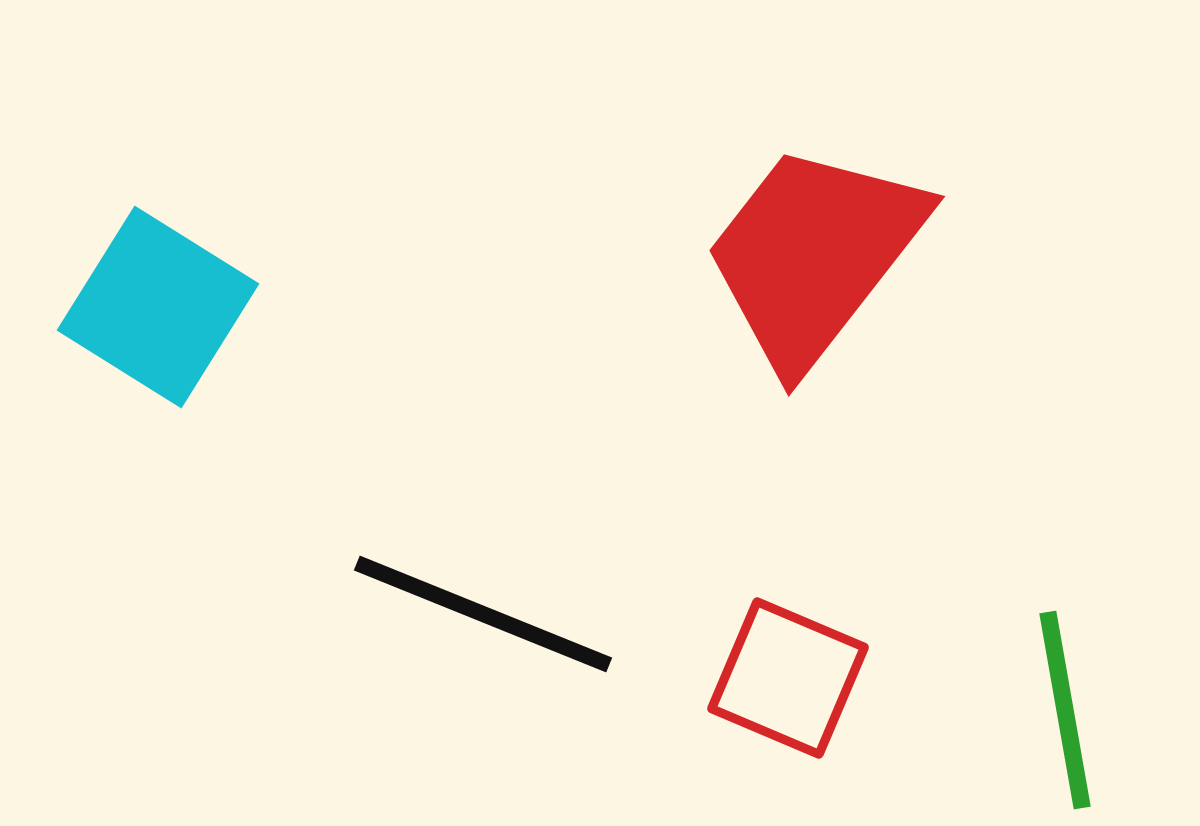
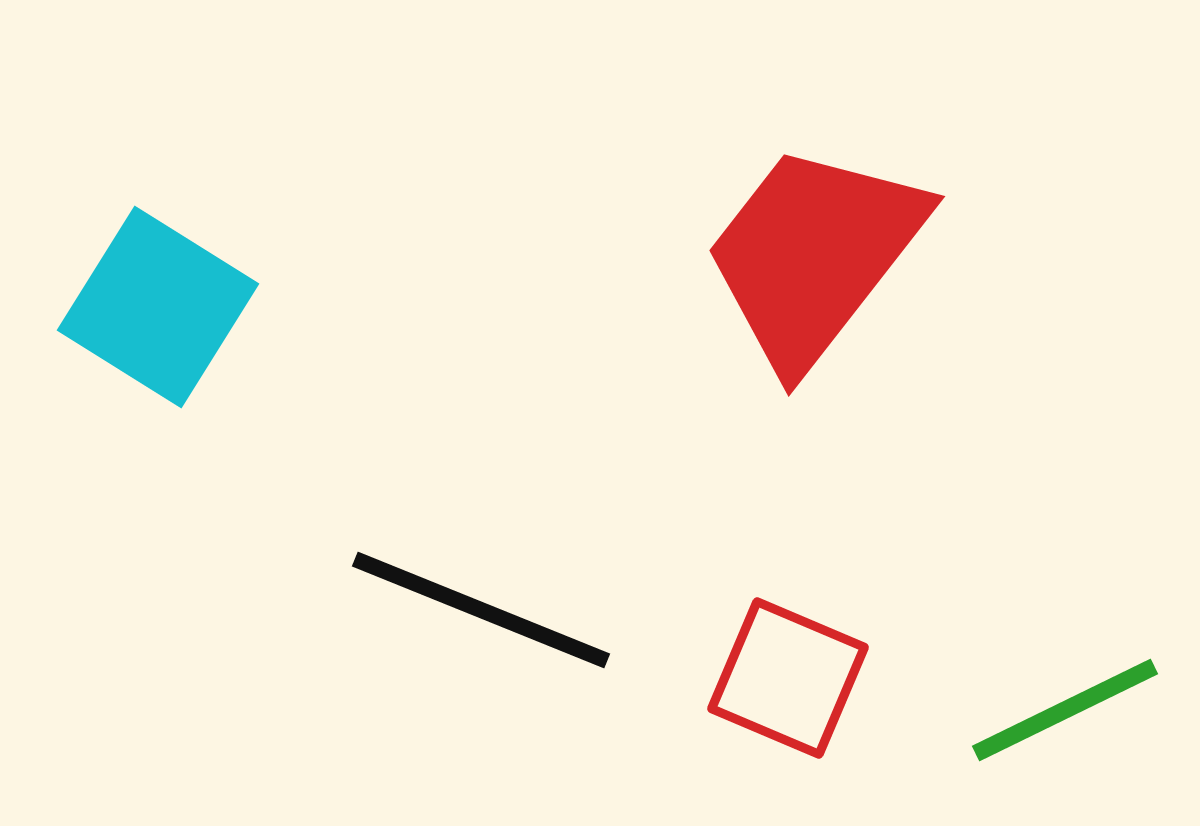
black line: moved 2 px left, 4 px up
green line: rotated 74 degrees clockwise
